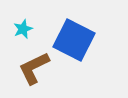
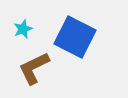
blue square: moved 1 px right, 3 px up
